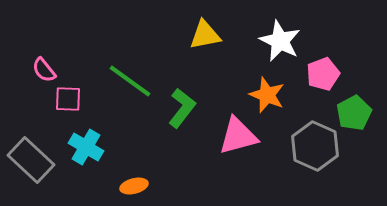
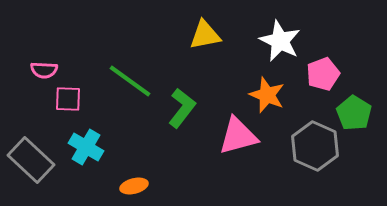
pink semicircle: rotated 48 degrees counterclockwise
green pentagon: rotated 12 degrees counterclockwise
